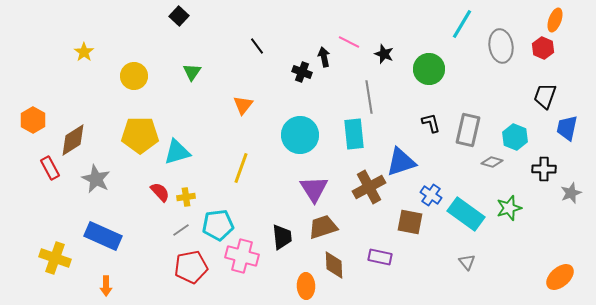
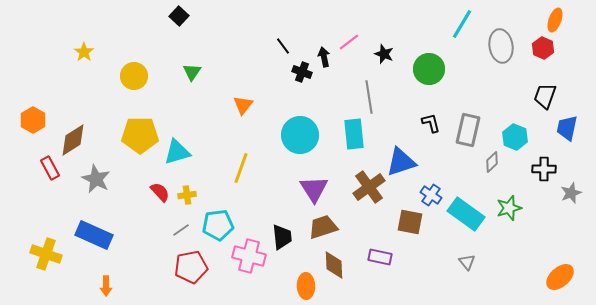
pink line at (349, 42): rotated 65 degrees counterclockwise
black line at (257, 46): moved 26 px right
gray diamond at (492, 162): rotated 60 degrees counterclockwise
brown cross at (369, 187): rotated 8 degrees counterclockwise
yellow cross at (186, 197): moved 1 px right, 2 px up
blue rectangle at (103, 236): moved 9 px left, 1 px up
pink cross at (242, 256): moved 7 px right
yellow cross at (55, 258): moved 9 px left, 4 px up
